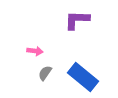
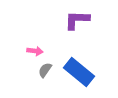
gray semicircle: moved 3 px up
blue rectangle: moved 4 px left, 5 px up
